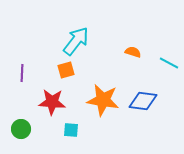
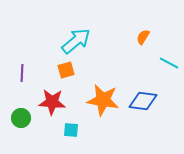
cyan arrow: rotated 12 degrees clockwise
orange semicircle: moved 10 px right, 15 px up; rotated 77 degrees counterclockwise
green circle: moved 11 px up
